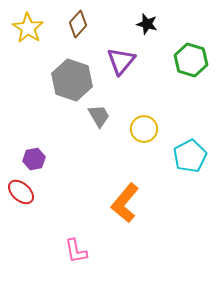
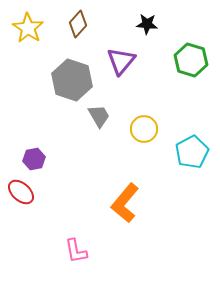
black star: rotated 10 degrees counterclockwise
cyan pentagon: moved 2 px right, 4 px up
